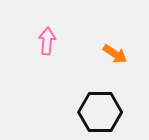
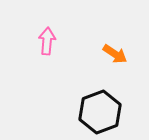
black hexagon: rotated 21 degrees counterclockwise
